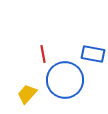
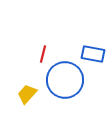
red line: rotated 24 degrees clockwise
